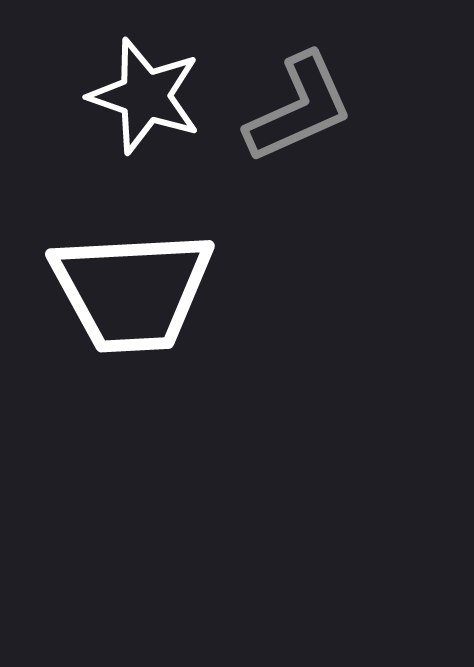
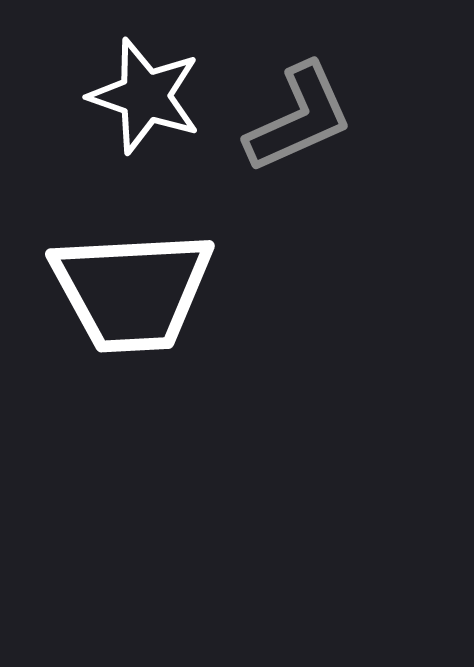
gray L-shape: moved 10 px down
